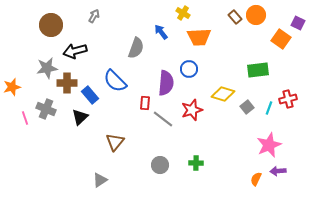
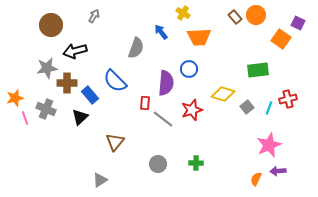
orange star: moved 3 px right, 11 px down
gray circle: moved 2 px left, 1 px up
